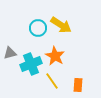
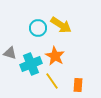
gray triangle: rotated 32 degrees clockwise
